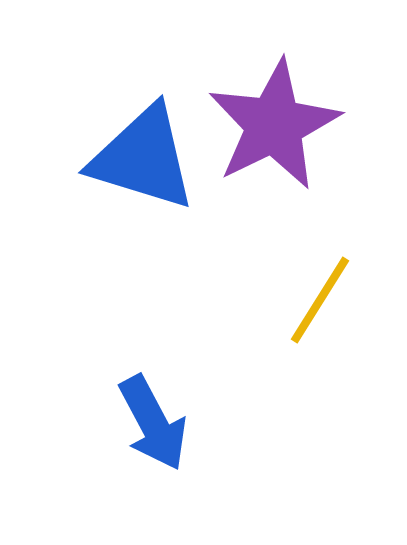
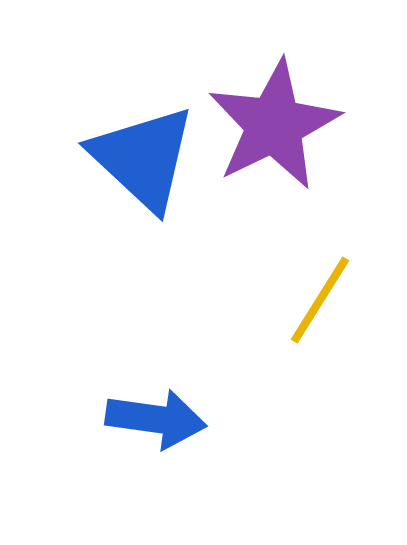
blue triangle: rotated 26 degrees clockwise
blue arrow: moved 3 px right, 4 px up; rotated 54 degrees counterclockwise
